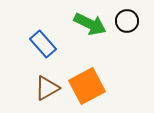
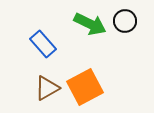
black circle: moved 2 px left
orange square: moved 2 px left, 1 px down
